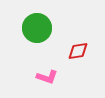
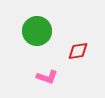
green circle: moved 3 px down
